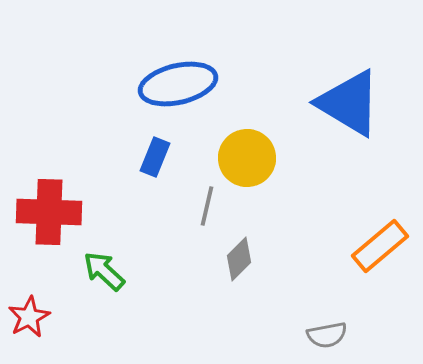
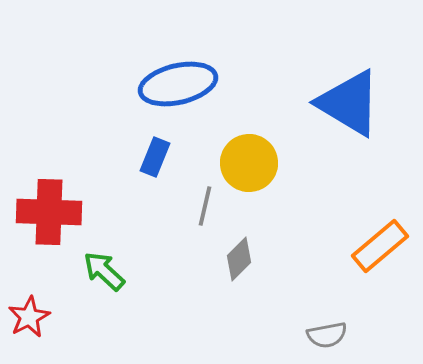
yellow circle: moved 2 px right, 5 px down
gray line: moved 2 px left
